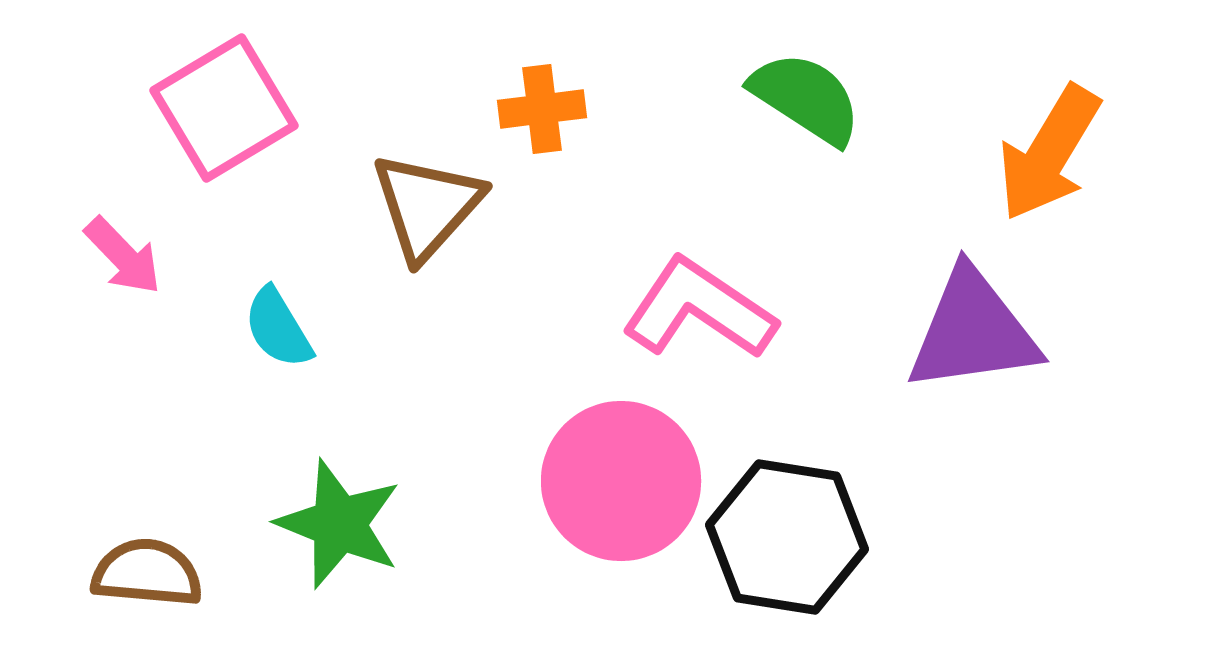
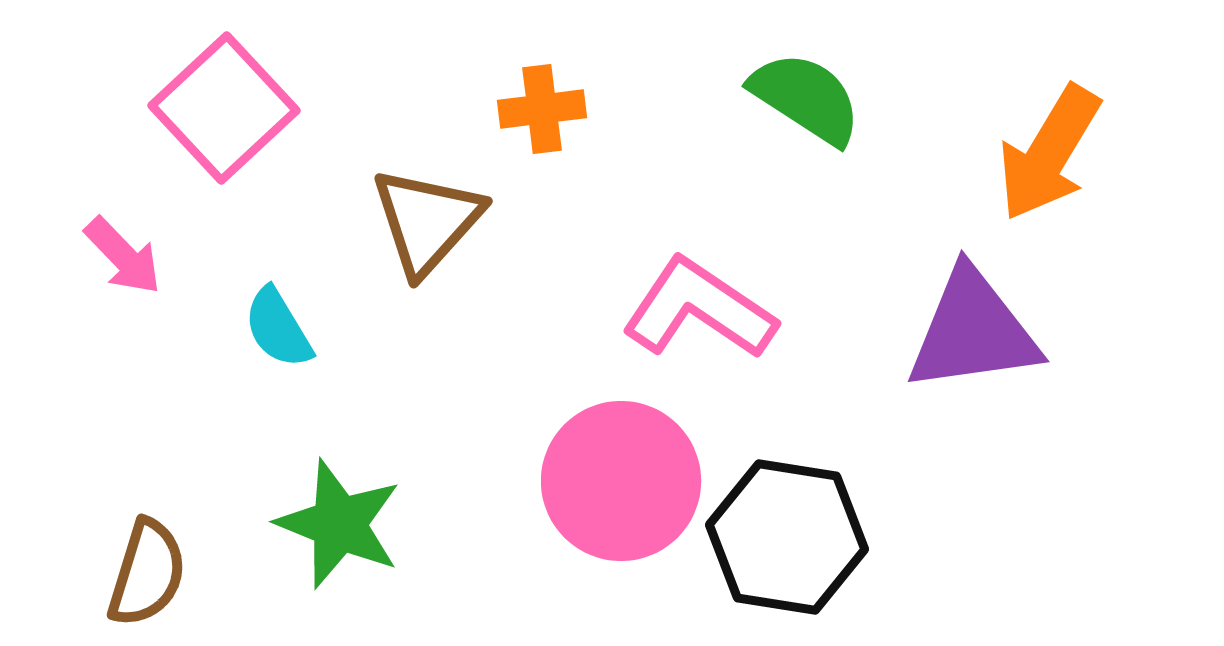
pink square: rotated 12 degrees counterclockwise
brown triangle: moved 15 px down
brown semicircle: rotated 102 degrees clockwise
